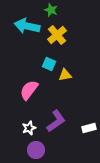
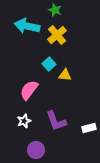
green star: moved 4 px right
cyan square: rotated 24 degrees clockwise
yellow triangle: rotated 16 degrees clockwise
purple L-shape: rotated 105 degrees clockwise
white star: moved 5 px left, 7 px up
